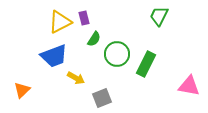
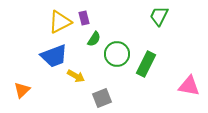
yellow arrow: moved 2 px up
